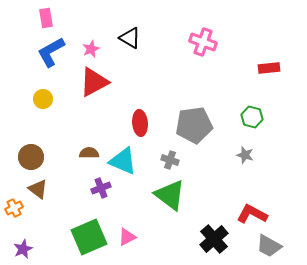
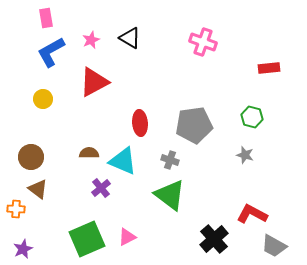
pink star: moved 9 px up
purple cross: rotated 18 degrees counterclockwise
orange cross: moved 2 px right, 1 px down; rotated 30 degrees clockwise
green square: moved 2 px left, 2 px down
gray trapezoid: moved 5 px right
